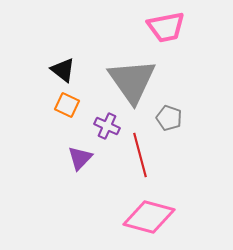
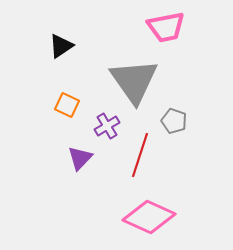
black triangle: moved 2 px left, 24 px up; rotated 48 degrees clockwise
gray triangle: moved 2 px right
gray pentagon: moved 5 px right, 3 px down
purple cross: rotated 35 degrees clockwise
red line: rotated 33 degrees clockwise
pink diamond: rotated 9 degrees clockwise
